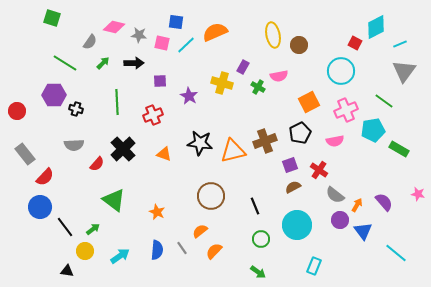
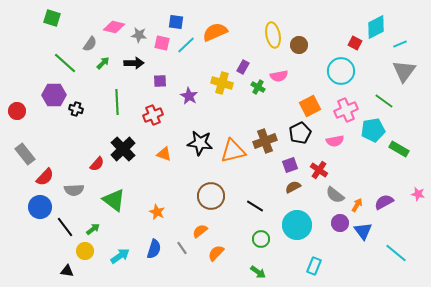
gray semicircle at (90, 42): moved 2 px down
green line at (65, 63): rotated 10 degrees clockwise
orange square at (309, 102): moved 1 px right, 4 px down
gray semicircle at (74, 145): moved 45 px down
purple semicircle at (384, 202): rotated 78 degrees counterclockwise
black line at (255, 206): rotated 36 degrees counterclockwise
purple circle at (340, 220): moved 3 px down
blue semicircle at (157, 250): moved 3 px left, 1 px up; rotated 12 degrees clockwise
orange semicircle at (214, 251): moved 2 px right, 2 px down
